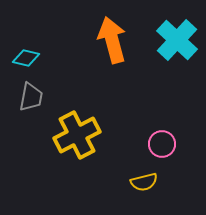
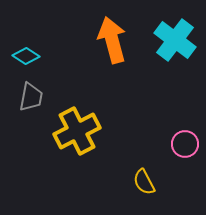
cyan cross: moved 2 px left; rotated 6 degrees counterclockwise
cyan diamond: moved 2 px up; rotated 20 degrees clockwise
yellow cross: moved 4 px up
pink circle: moved 23 px right
yellow semicircle: rotated 76 degrees clockwise
